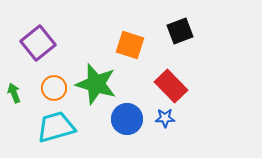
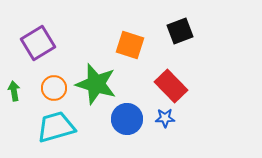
purple square: rotated 8 degrees clockwise
green arrow: moved 2 px up; rotated 12 degrees clockwise
